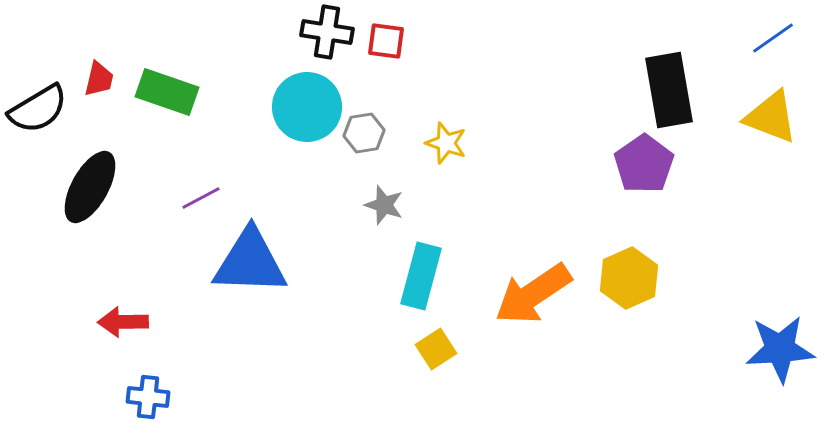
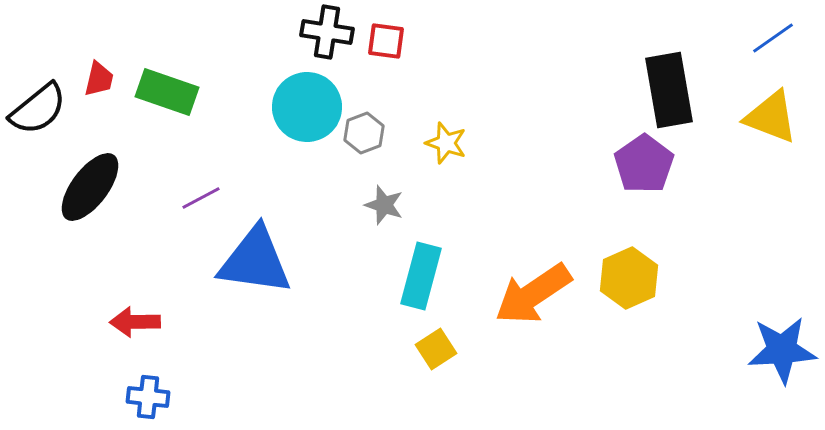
black semicircle: rotated 8 degrees counterclockwise
gray hexagon: rotated 12 degrees counterclockwise
black ellipse: rotated 8 degrees clockwise
blue triangle: moved 5 px right, 1 px up; rotated 6 degrees clockwise
red arrow: moved 12 px right
blue star: moved 2 px right, 1 px down
